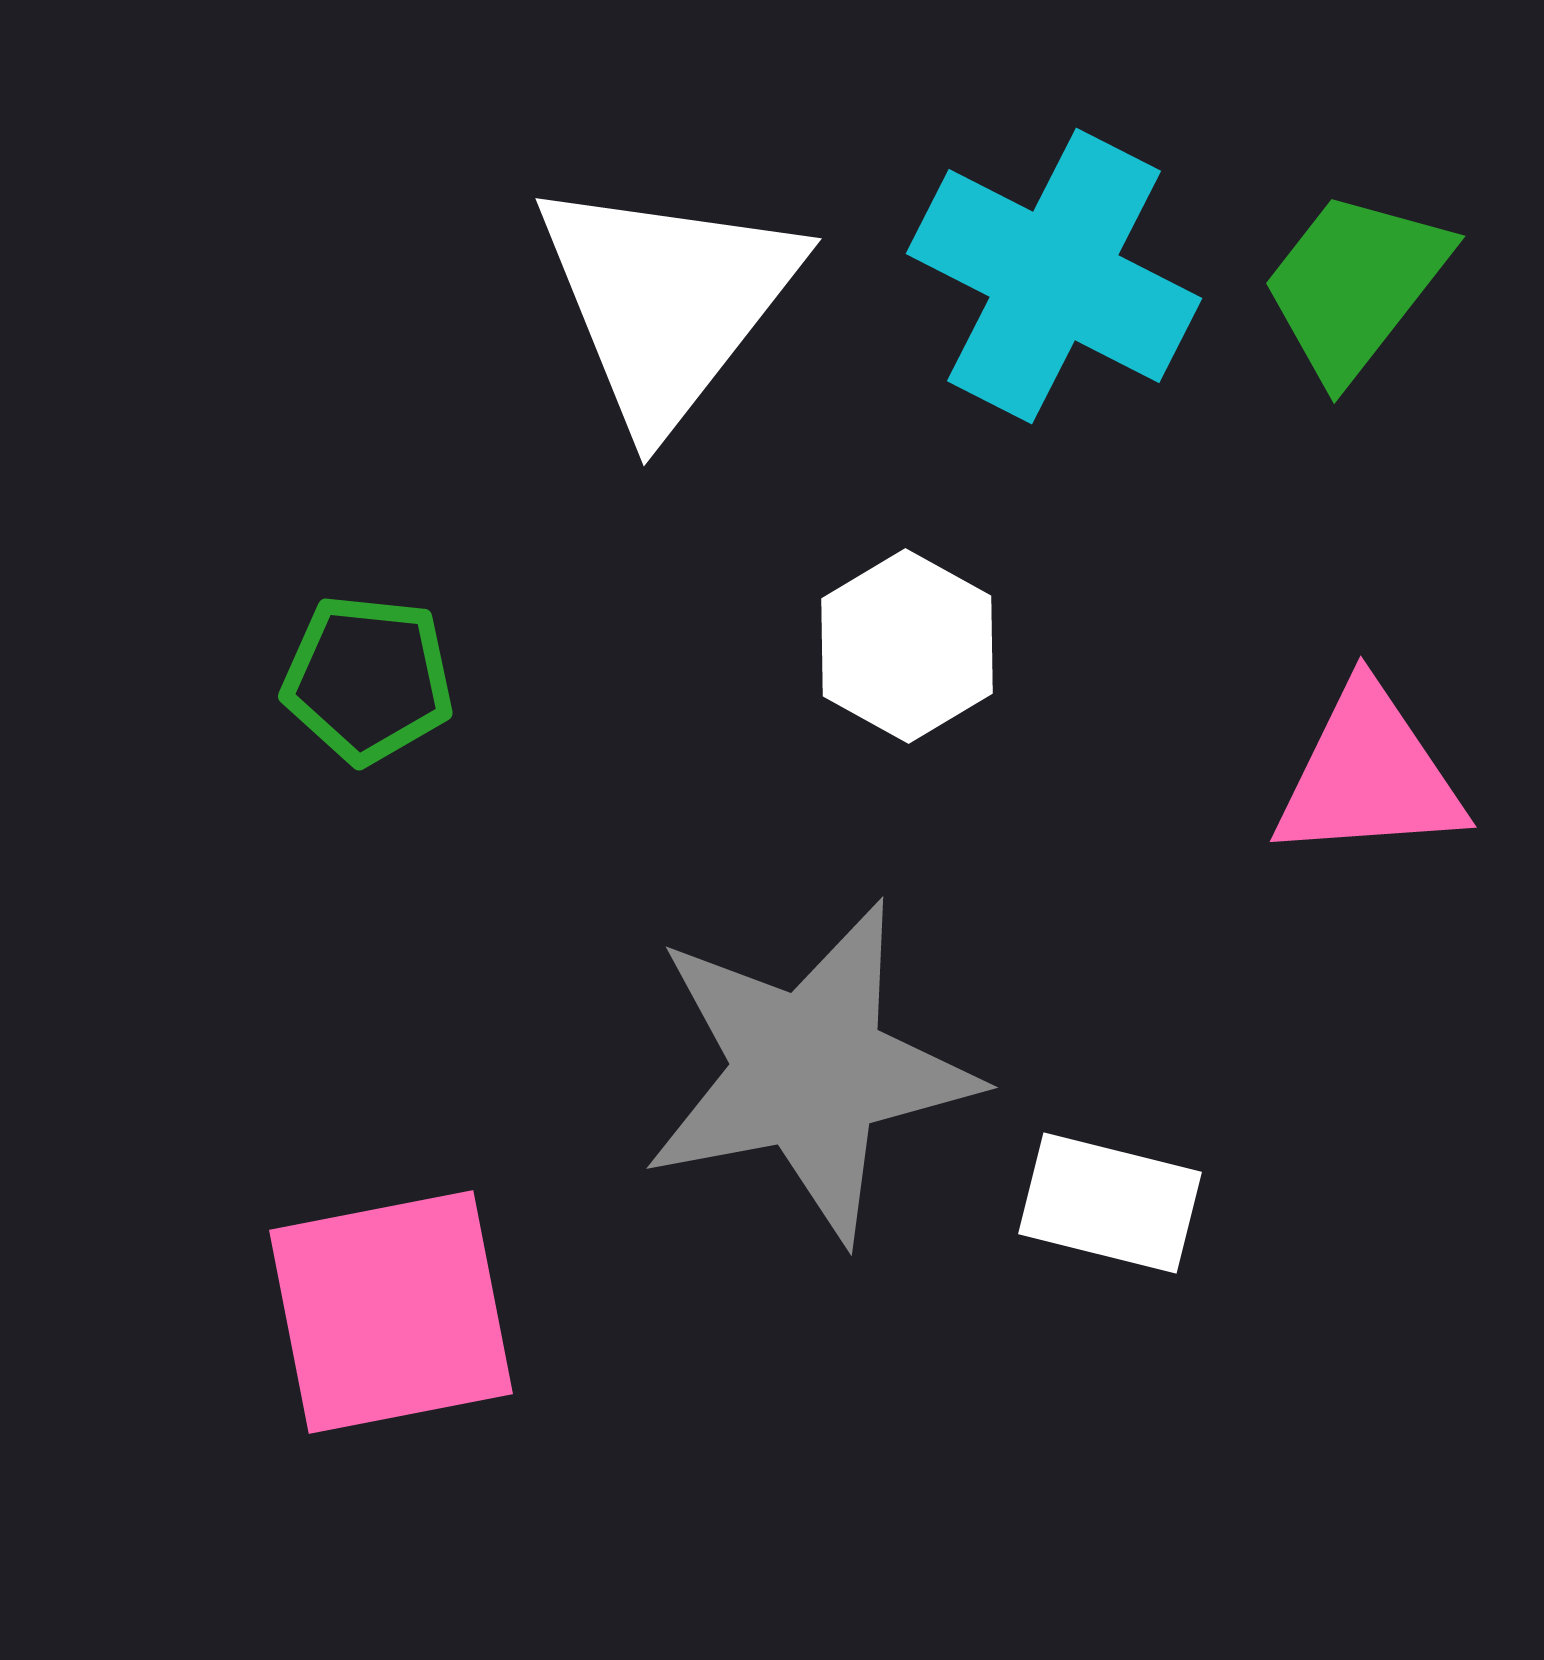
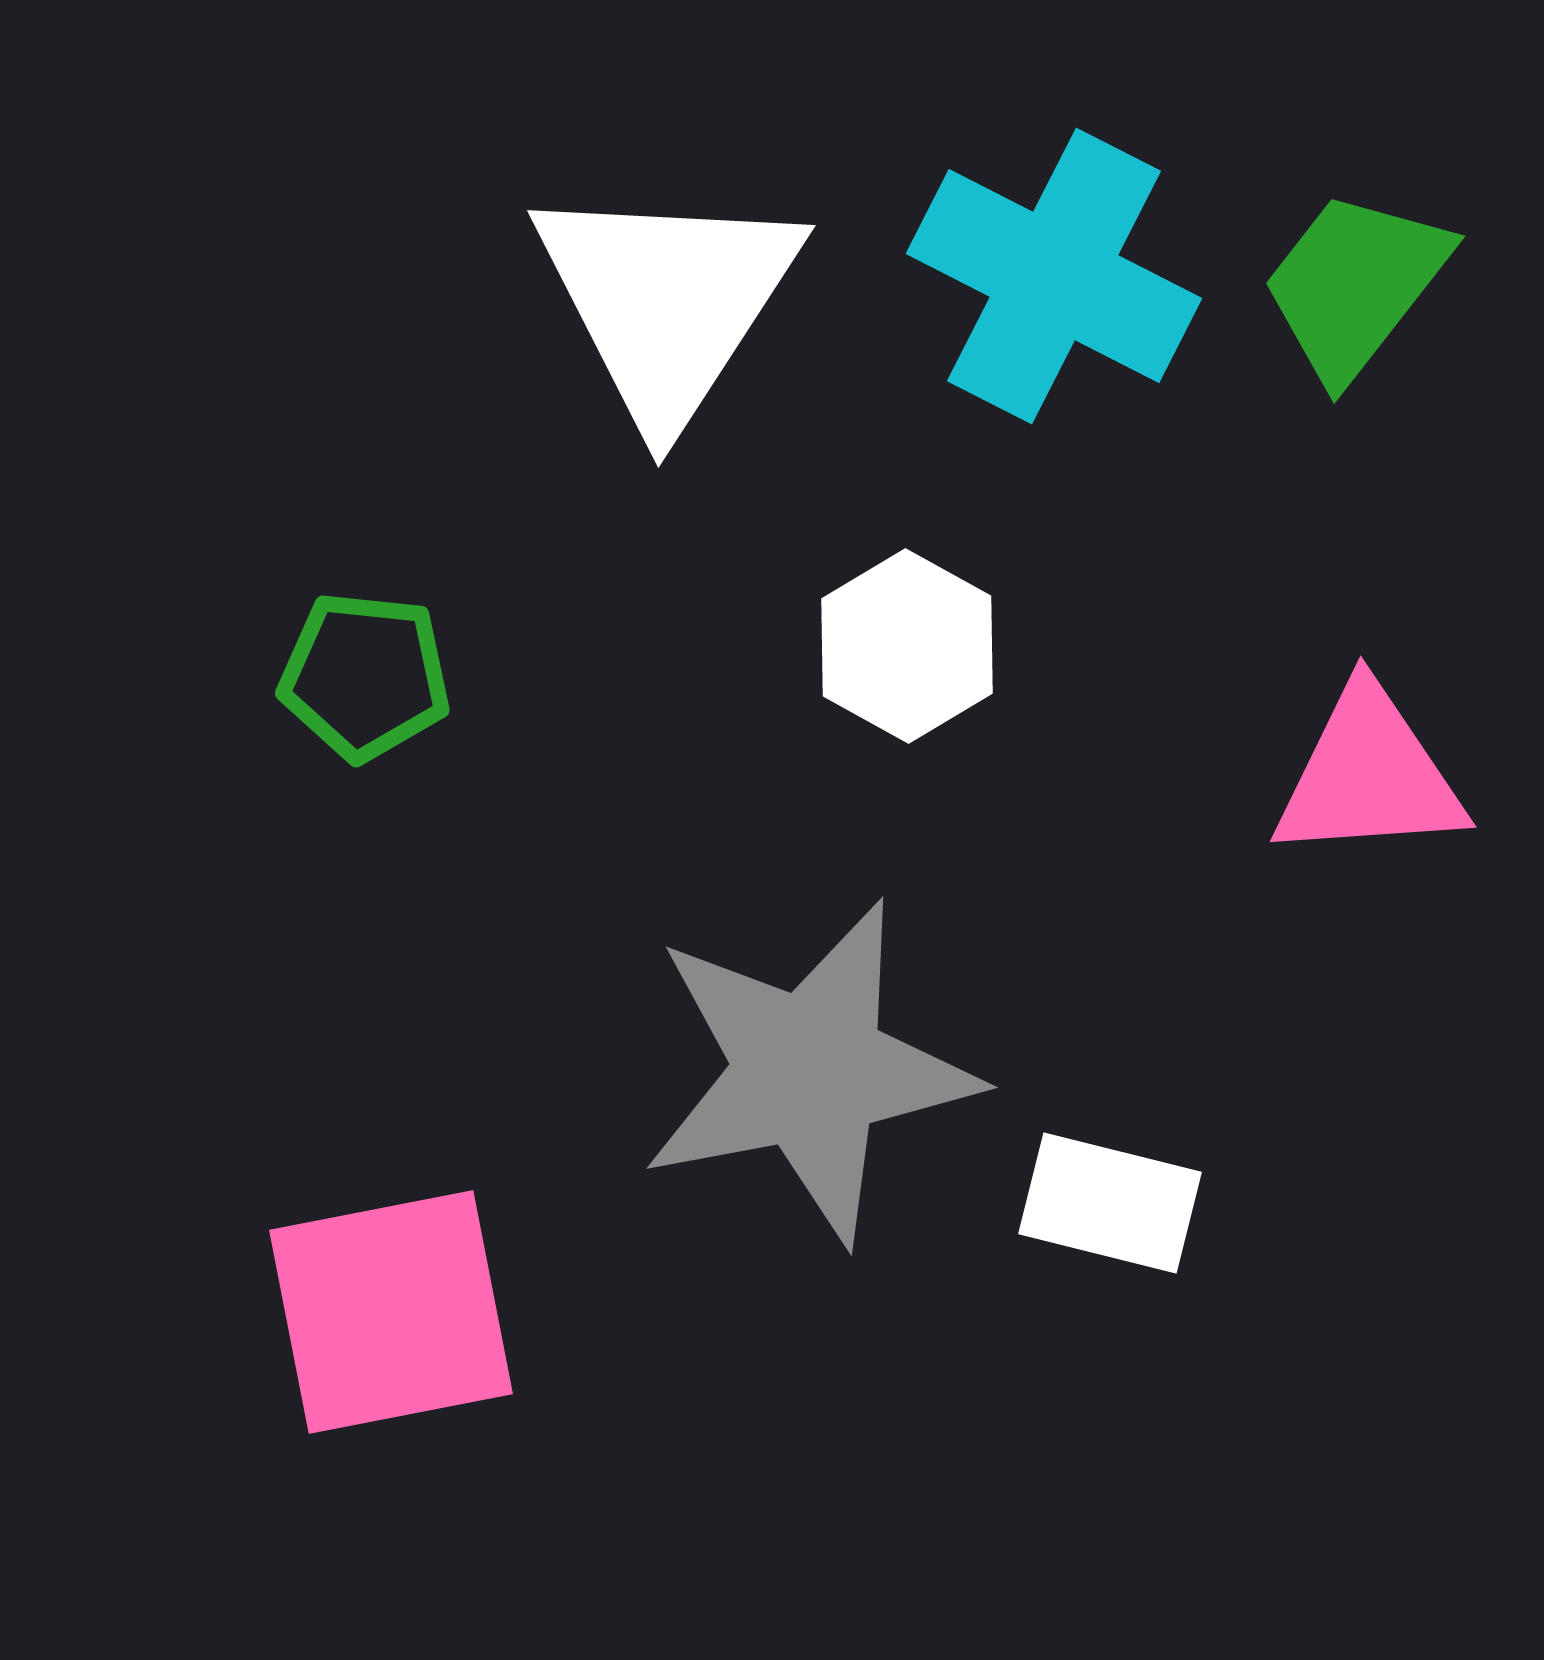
white triangle: rotated 5 degrees counterclockwise
green pentagon: moved 3 px left, 3 px up
